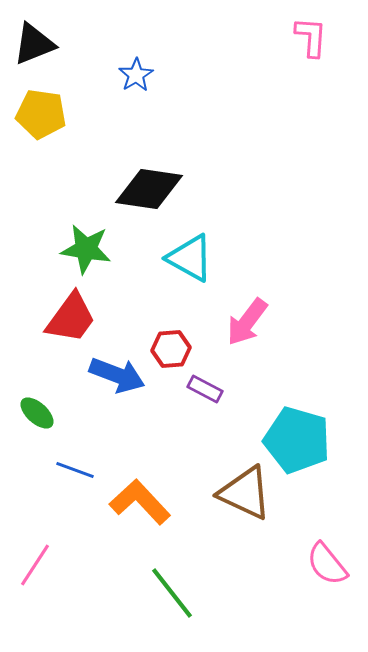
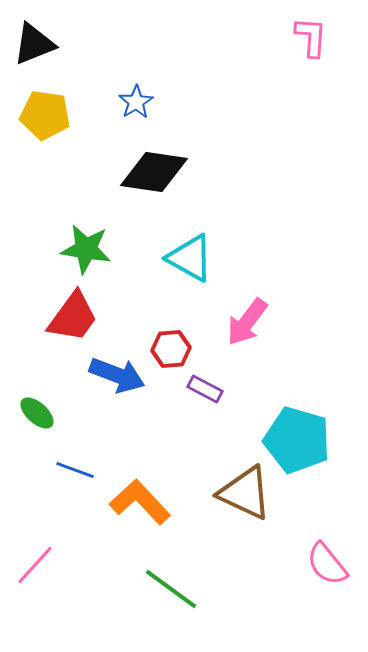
blue star: moved 27 px down
yellow pentagon: moved 4 px right, 1 px down
black diamond: moved 5 px right, 17 px up
red trapezoid: moved 2 px right, 1 px up
pink line: rotated 9 degrees clockwise
green line: moved 1 px left, 4 px up; rotated 16 degrees counterclockwise
